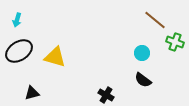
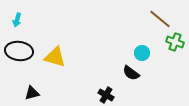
brown line: moved 5 px right, 1 px up
black ellipse: rotated 40 degrees clockwise
black semicircle: moved 12 px left, 7 px up
